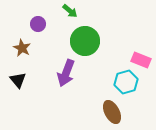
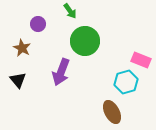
green arrow: rotated 14 degrees clockwise
purple arrow: moved 5 px left, 1 px up
